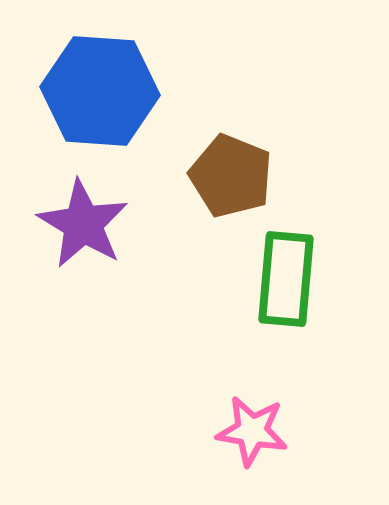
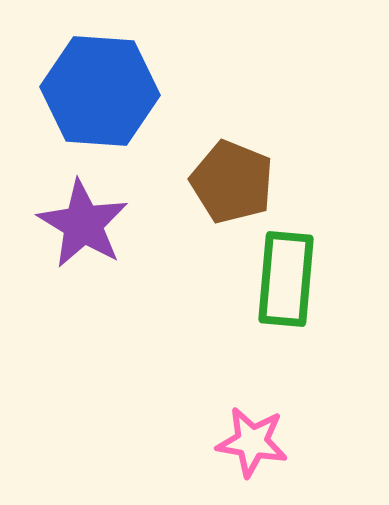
brown pentagon: moved 1 px right, 6 px down
pink star: moved 11 px down
